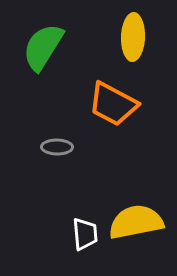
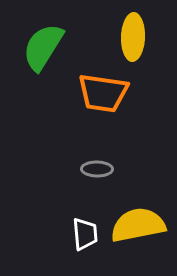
orange trapezoid: moved 10 px left, 11 px up; rotated 20 degrees counterclockwise
gray ellipse: moved 40 px right, 22 px down
yellow semicircle: moved 2 px right, 3 px down
